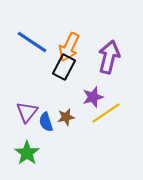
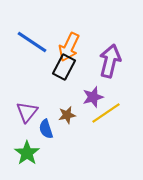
purple arrow: moved 1 px right, 4 px down
brown star: moved 1 px right, 2 px up
blue semicircle: moved 7 px down
